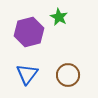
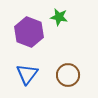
green star: rotated 18 degrees counterclockwise
purple hexagon: rotated 24 degrees counterclockwise
